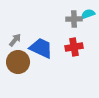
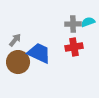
cyan semicircle: moved 8 px down
gray cross: moved 1 px left, 5 px down
blue trapezoid: moved 2 px left, 5 px down
